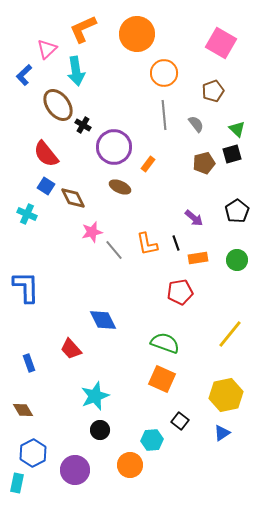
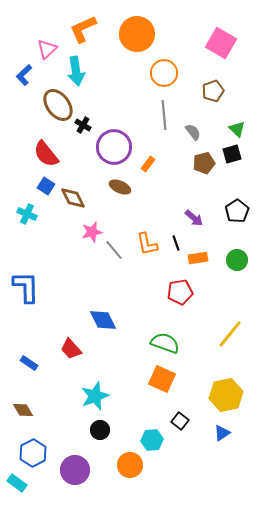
gray semicircle at (196, 124): moved 3 px left, 8 px down
blue rectangle at (29, 363): rotated 36 degrees counterclockwise
cyan rectangle at (17, 483): rotated 66 degrees counterclockwise
